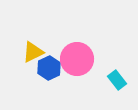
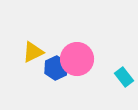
blue hexagon: moved 7 px right
cyan rectangle: moved 7 px right, 3 px up
